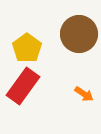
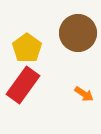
brown circle: moved 1 px left, 1 px up
red rectangle: moved 1 px up
